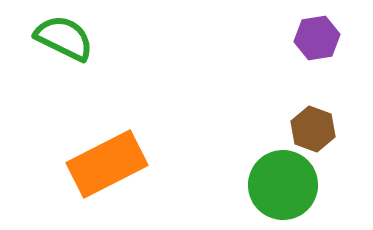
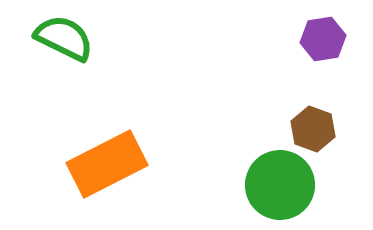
purple hexagon: moved 6 px right, 1 px down
green circle: moved 3 px left
